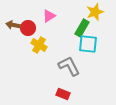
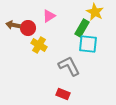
yellow star: rotated 24 degrees counterclockwise
